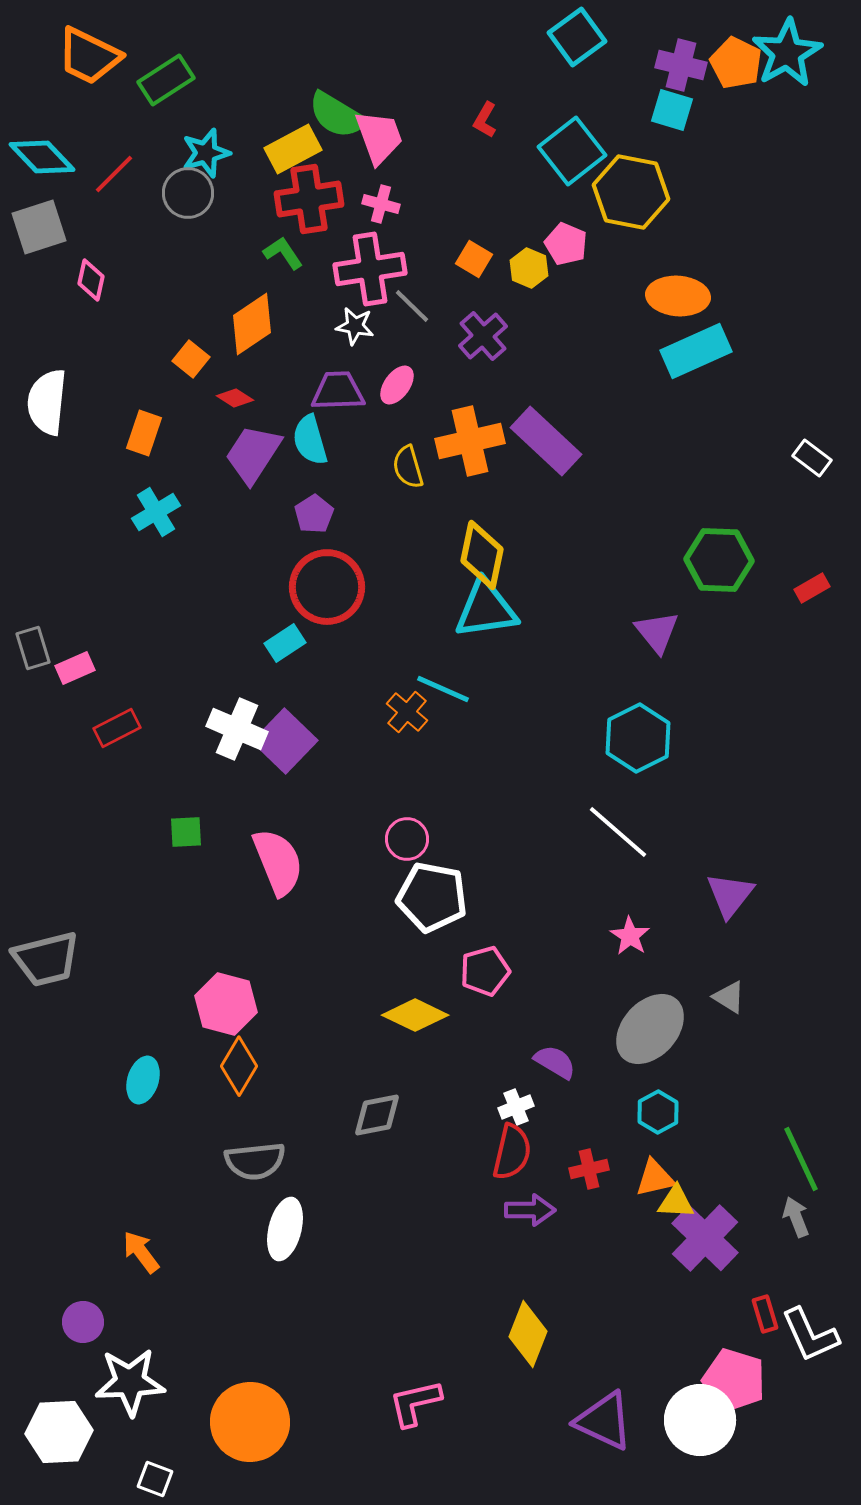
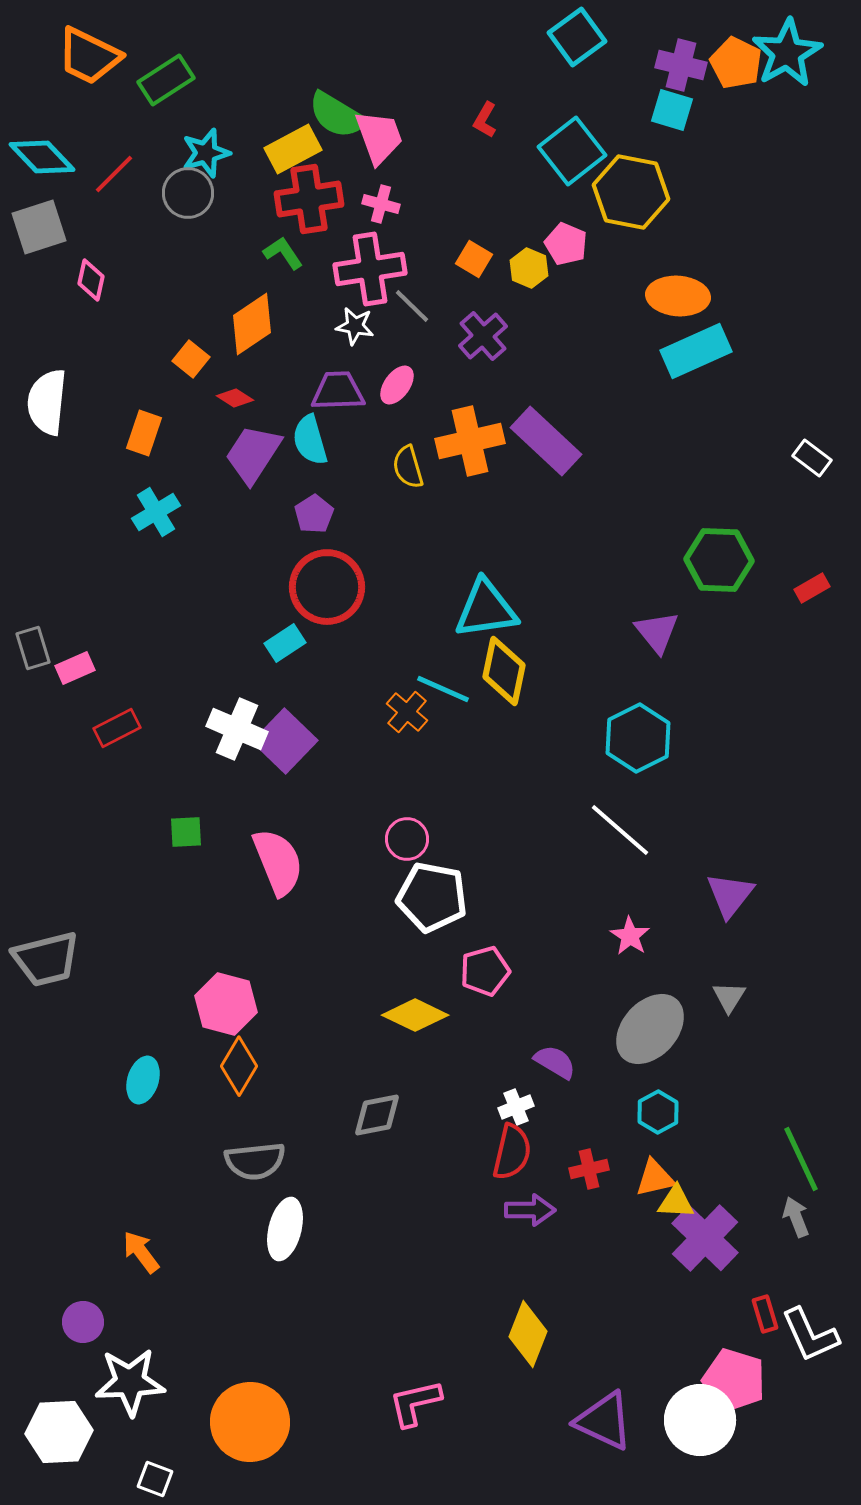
yellow diamond at (482, 555): moved 22 px right, 116 px down
white line at (618, 832): moved 2 px right, 2 px up
gray triangle at (729, 997): rotated 30 degrees clockwise
